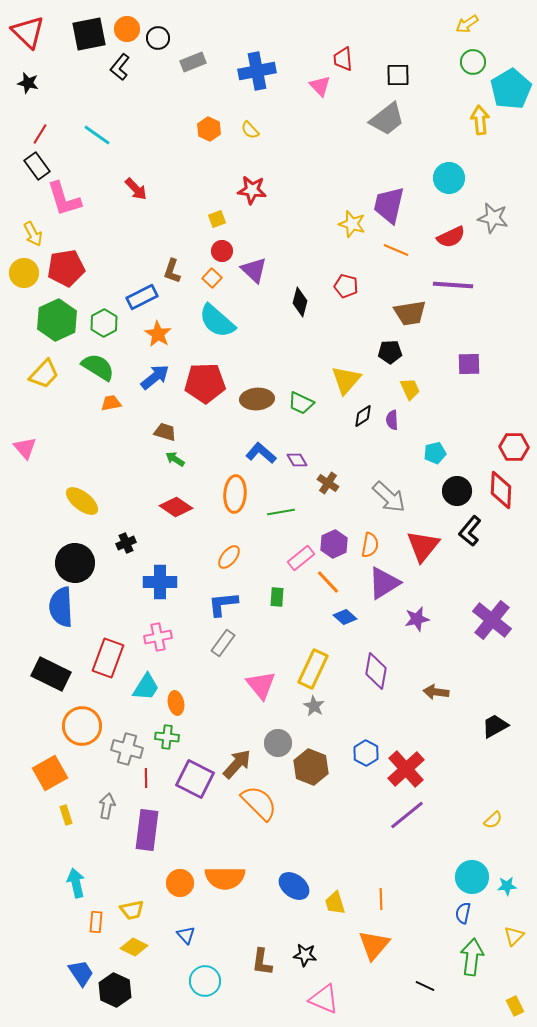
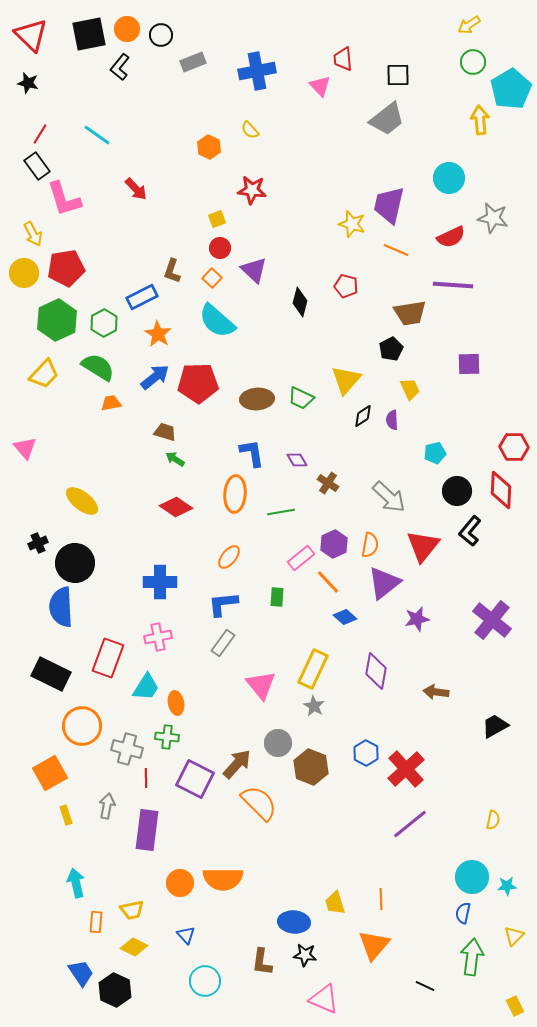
yellow arrow at (467, 24): moved 2 px right, 1 px down
red triangle at (28, 32): moved 3 px right, 3 px down
black circle at (158, 38): moved 3 px right, 3 px up
orange hexagon at (209, 129): moved 18 px down
red circle at (222, 251): moved 2 px left, 3 px up
black pentagon at (390, 352): moved 1 px right, 3 px up; rotated 25 degrees counterclockwise
red pentagon at (205, 383): moved 7 px left
green trapezoid at (301, 403): moved 5 px up
blue L-shape at (261, 453): moved 9 px left; rotated 40 degrees clockwise
black cross at (126, 543): moved 88 px left
purple triangle at (384, 583): rotated 6 degrees counterclockwise
purple line at (407, 815): moved 3 px right, 9 px down
yellow semicircle at (493, 820): rotated 36 degrees counterclockwise
orange semicircle at (225, 878): moved 2 px left, 1 px down
blue ellipse at (294, 886): moved 36 px down; rotated 32 degrees counterclockwise
